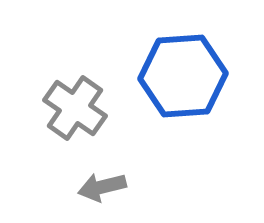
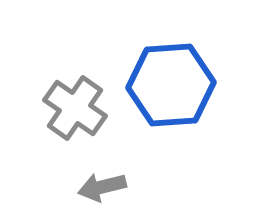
blue hexagon: moved 12 px left, 9 px down
